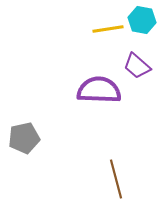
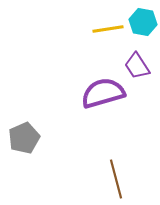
cyan hexagon: moved 1 px right, 2 px down
purple trapezoid: rotated 16 degrees clockwise
purple semicircle: moved 4 px right, 3 px down; rotated 18 degrees counterclockwise
gray pentagon: rotated 12 degrees counterclockwise
